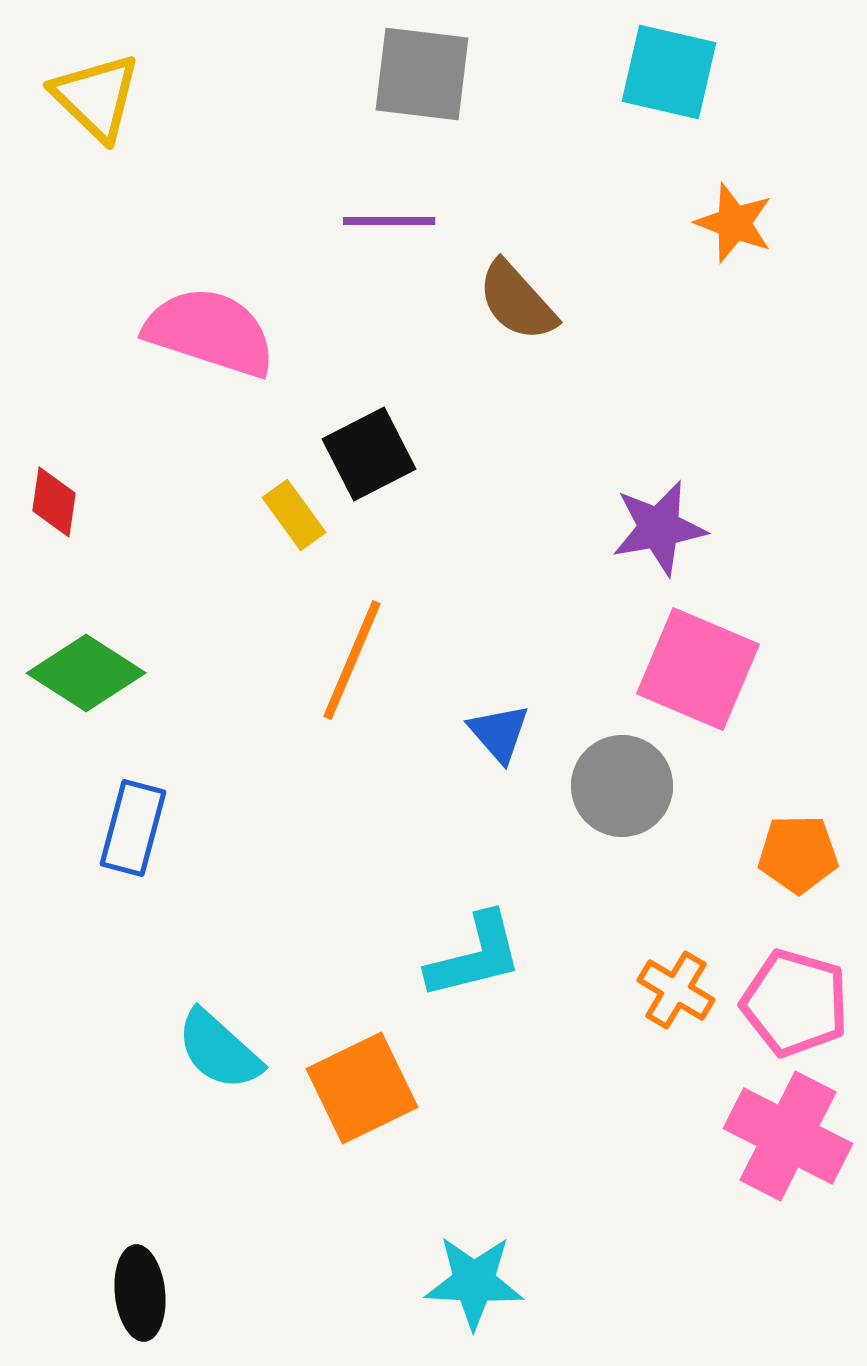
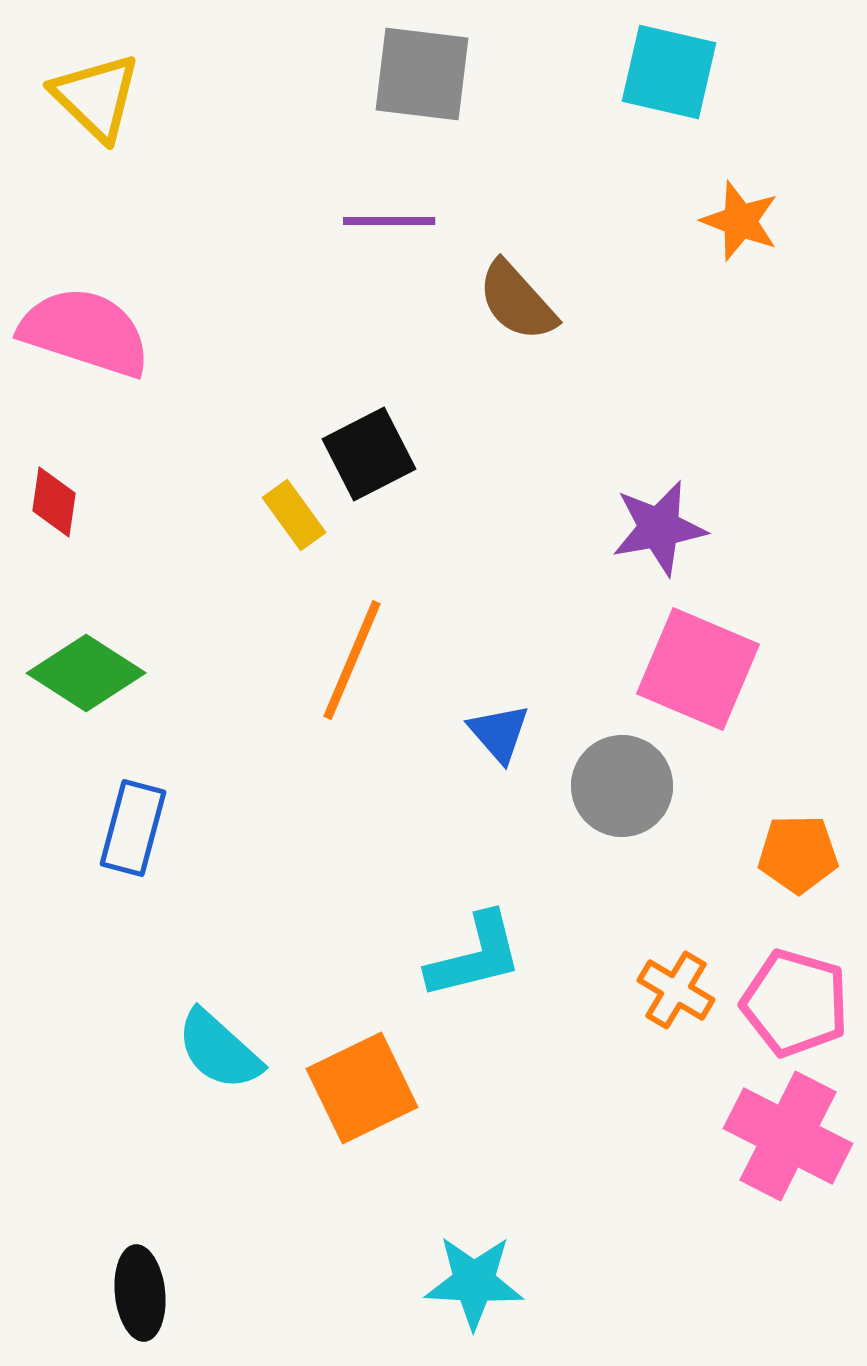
orange star: moved 6 px right, 2 px up
pink semicircle: moved 125 px left
